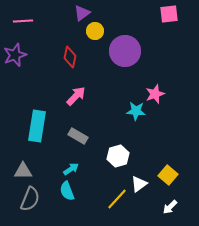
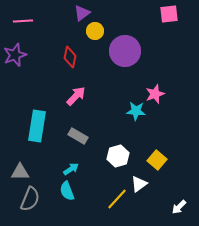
gray triangle: moved 3 px left, 1 px down
yellow square: moved 11 px left, 15 px up
white arrow: moved 9 px right
